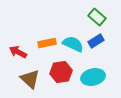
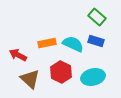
blue rectangle: rotated 49 degrees clockwise
red arrow: moved 3 px down
red hexagon: rotated 25 degrees counterclockwise
